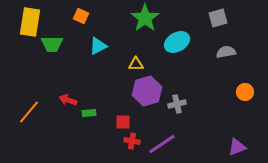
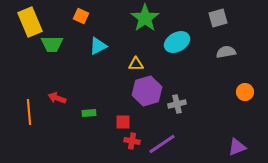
yellow rectangle: rotated 32 degrees counterclockwise
red arrow: moved 11 px left, 2 px up
orange line: rotated 45 degrees counterclockwise
